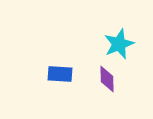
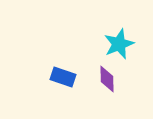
blue rectangle: moved 3 px right, 3 px down; rotated 15 degrees clockwise
